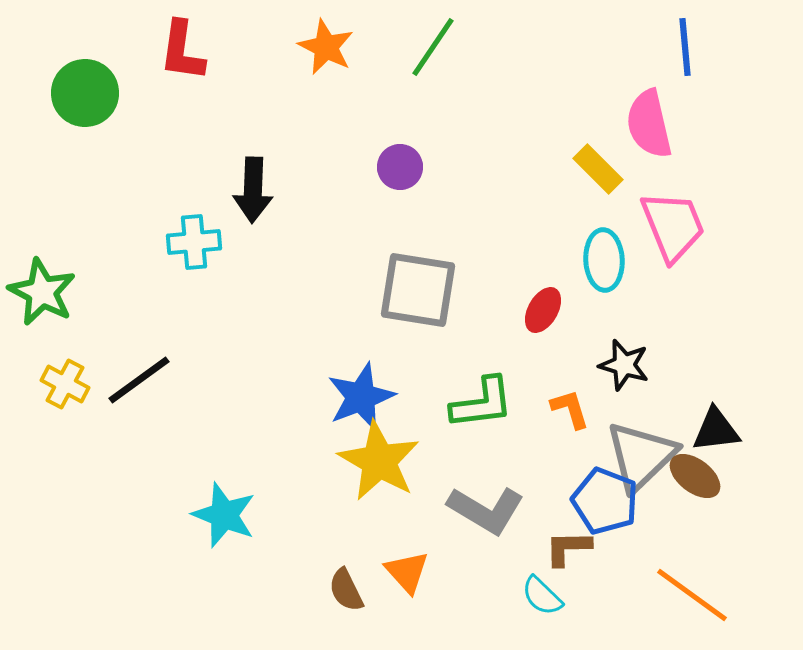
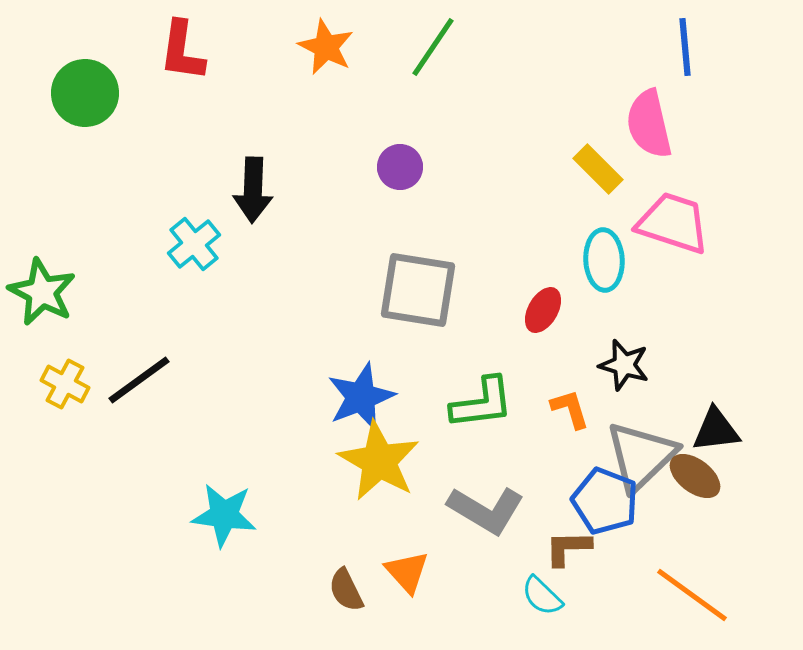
pink trapezoid: moved 3 px up; rotated 50 degrees counterclockwise
cyan cross: moved 2 px down; rotated 34 degrees counterclockwise
cyan star: rotated 14 degrees counterclockwise
